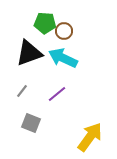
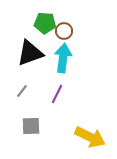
black triangle: moved 1 px right
cyan arrow: rotated 72 degrees clockwise
purple line: rotated 24 degrees counterclockwise
gray square: moved 3 px down; rotated 24 degrees counterclockwise
yellow arrow: rotated 80 degrees clockwise
